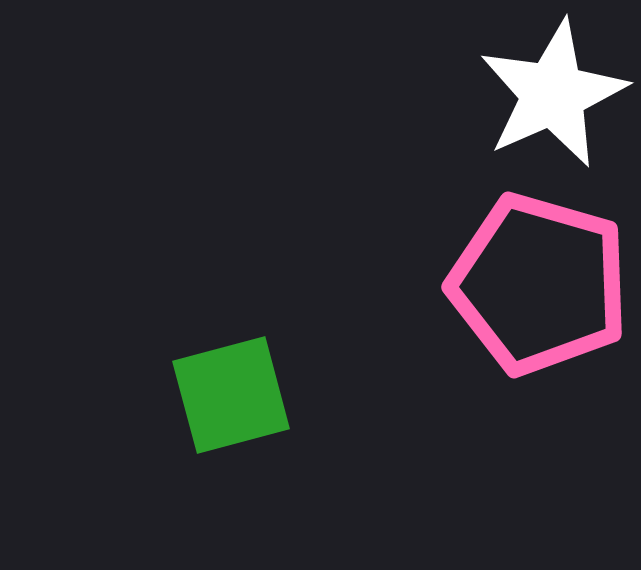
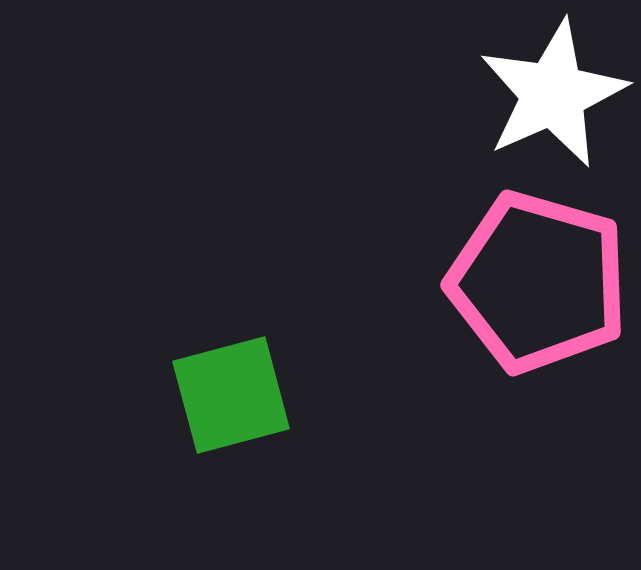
pink pentagon: moved 1 px left, 2 px up
